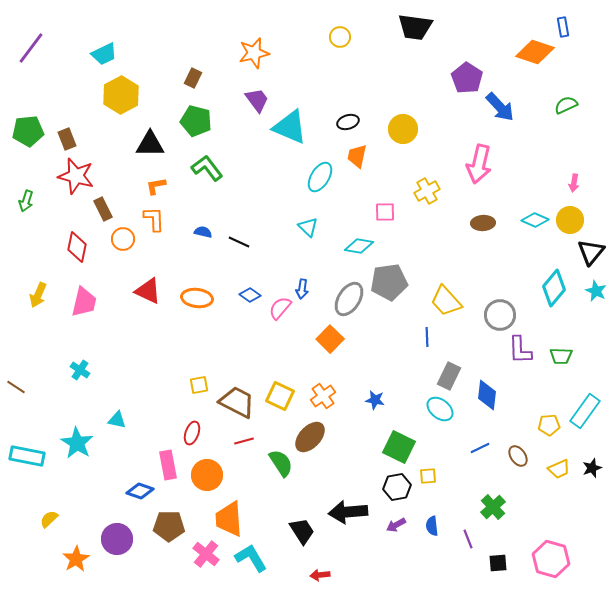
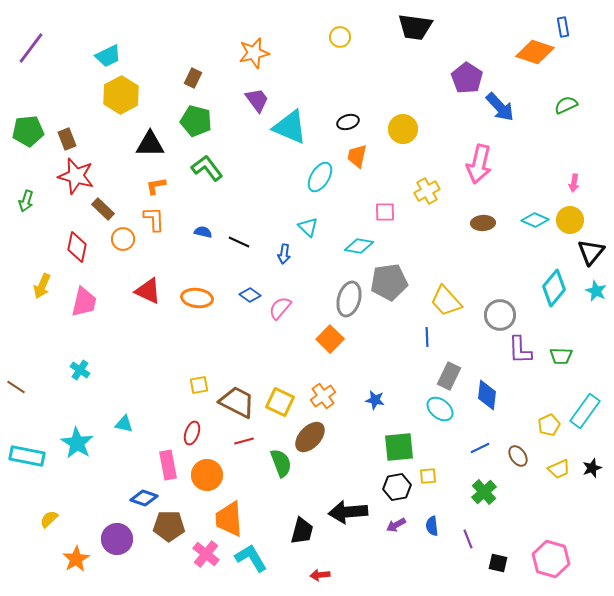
cyan trapezoid at (104, 54): moved 4 px right, 2 px down
brown rectangle at (103, 209): rotated 20 degrees counterclockwise
blue arrow at (302, 289): moved 18 px left, 35 px up
yellow arrow at (38, 295): moved 4 px right, 9 px up
gray ellipse at (349, 299): rotated 16 degrees counterclockwise
yellow square at (280, 396): moved 6 px down
cyan triangle at (117, 420): moved 7 px right, 4 px down
yellow pentagon at (549, 425): rotated 20 degrees counterclockwise
green square at (399, 447): rotated 32 degrees counterclockwise
green semicircle at (281, 463): rotated 12 degrees clockwise
blue diamond at (140, 491): moved 4 px right, 7 px down
green cross at (493, 507): moved 9 px left, 15 px up
black trapezoid at (302, 531): rotated 48 degrees clockwise
black square at (498, 563): rotated 18 degrees clockwise
